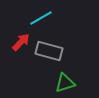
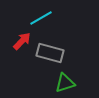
red arrow: moved 1 px right, 1 px up
gray rectangle: moved 1 px right, 2 px down
